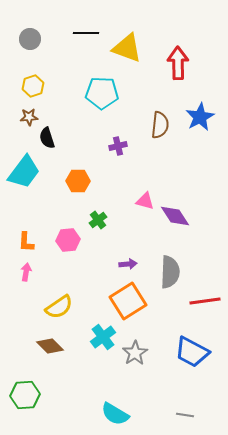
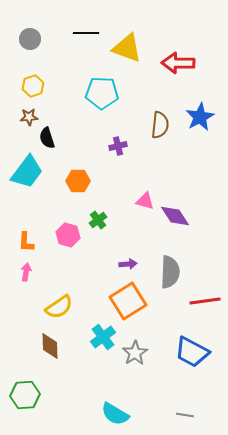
red arrow: rotated 88 degrees counterclockwise
cyan trapezoid: moved 3 px right
pink hexagon: moved 5 px up; rotated 20 degrees clockwise
brown diamond: rotated 44 degrees clockwise
